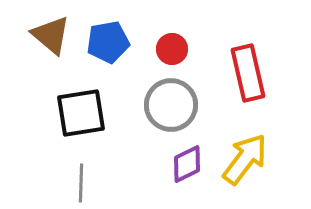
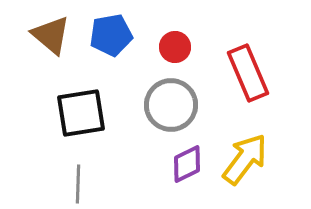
blue pentagon: moved 3 px right, 7 px up
red circle: moved 3 px right, 2 px up
red rectangle: rotated 10 degrees counterclockwise
gray line: moved 3 px left, 1 px down
